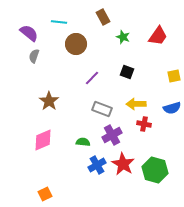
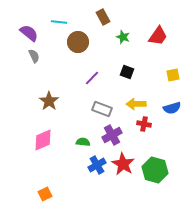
brown circle: moved 2 px right, 2 px up
gray semicircle: rotated 136 degrees clockwise
yellow square: moved 1 px left, 1 px up
